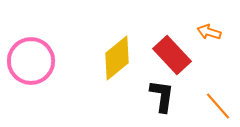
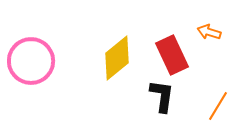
red rectangle: rotated 18 degrees clockwise
orange line: rotated 72 degrees clockwise
